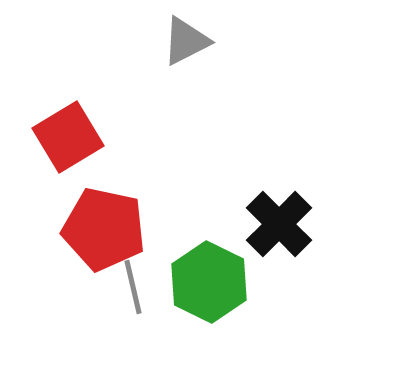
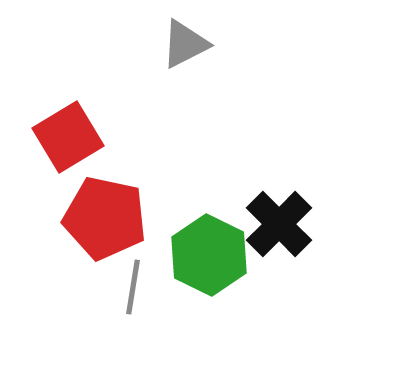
gray triangle: moved 1 px left, 3 px down
red pentagon: moved 1 px right, 11 px up
green hexagon: moved 27 px up
gray line: rotated 22 degrees clockwise
